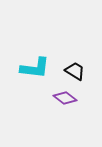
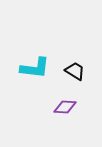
purple diamond: moved 9 px down; rotated 35 degrees counterclockwise
